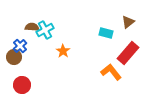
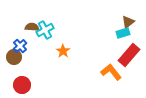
cyan rectangle: moved 17 px right; rotated 32 degrees counterclockwise
red rectangle: moved 1 px right, 2 px down
